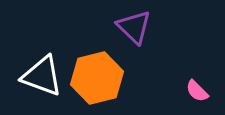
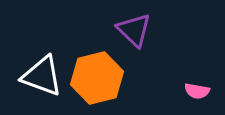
purple triangle: moved 3 px down
pink semicircle: rotated 35 degrees counterclockwise
